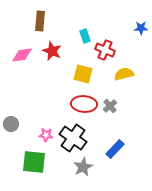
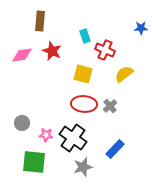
yellow semicircle: rotated 24 degrees counterclockwise
gray circle: moved 11 px right, 1 px up
gray star: rotated 12 degrees clockwise
